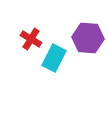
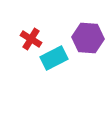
cyan rectangle: rotated 36 degrees clockwise
